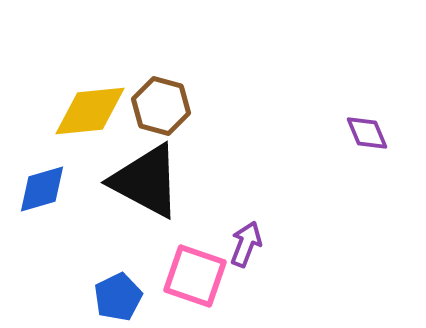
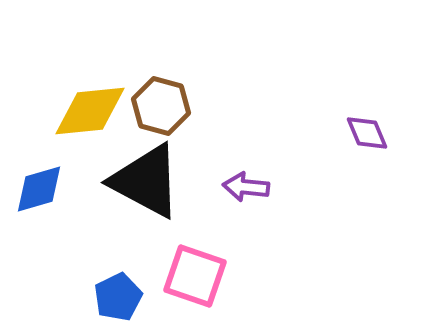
blue diamond: moved 3 px left
purple arrow: moved 57 px up; rotated 105 degrees counterclockwise
